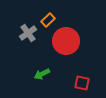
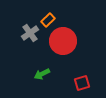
gray cross: moved 2 px right
red circle: moved 3 px left
red square: rotated 28 degrees counterclockwise
